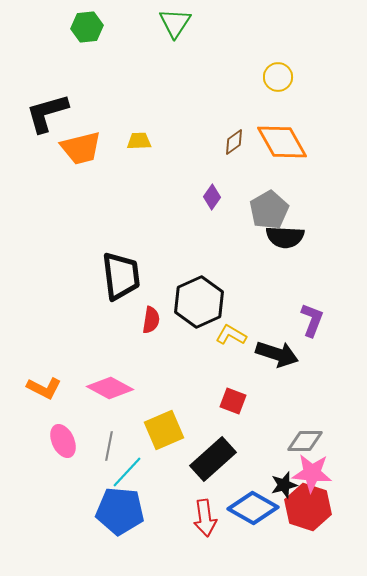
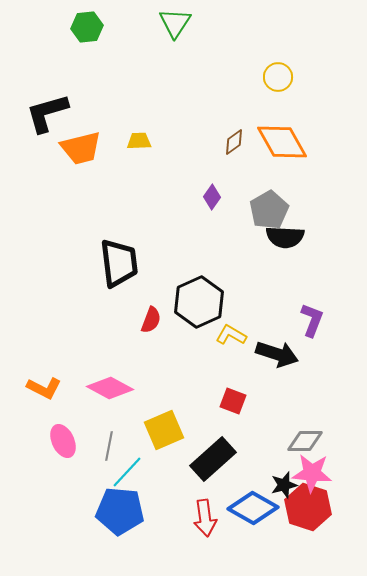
black trapezoid: moved 2 px left, 13 px up
red semicircle: rotated 12 degrees clockwise
